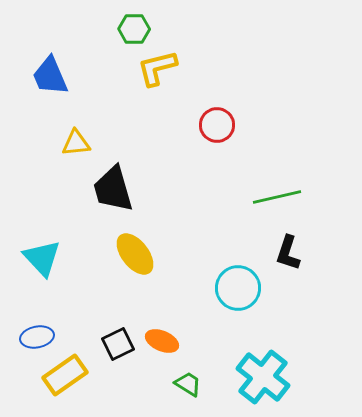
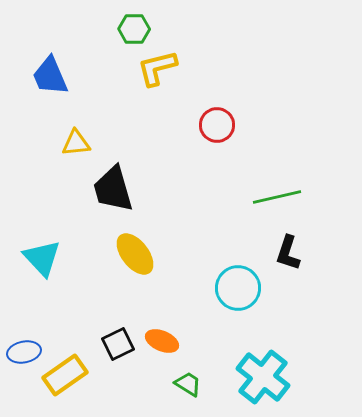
blue ellipse: moved 13 px left, 15 px down
